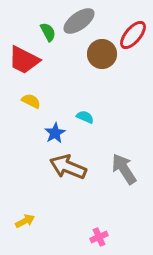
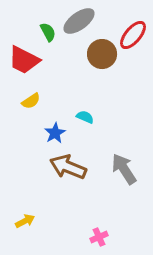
yellow semicircle: rotated 120 degrees clockwise
